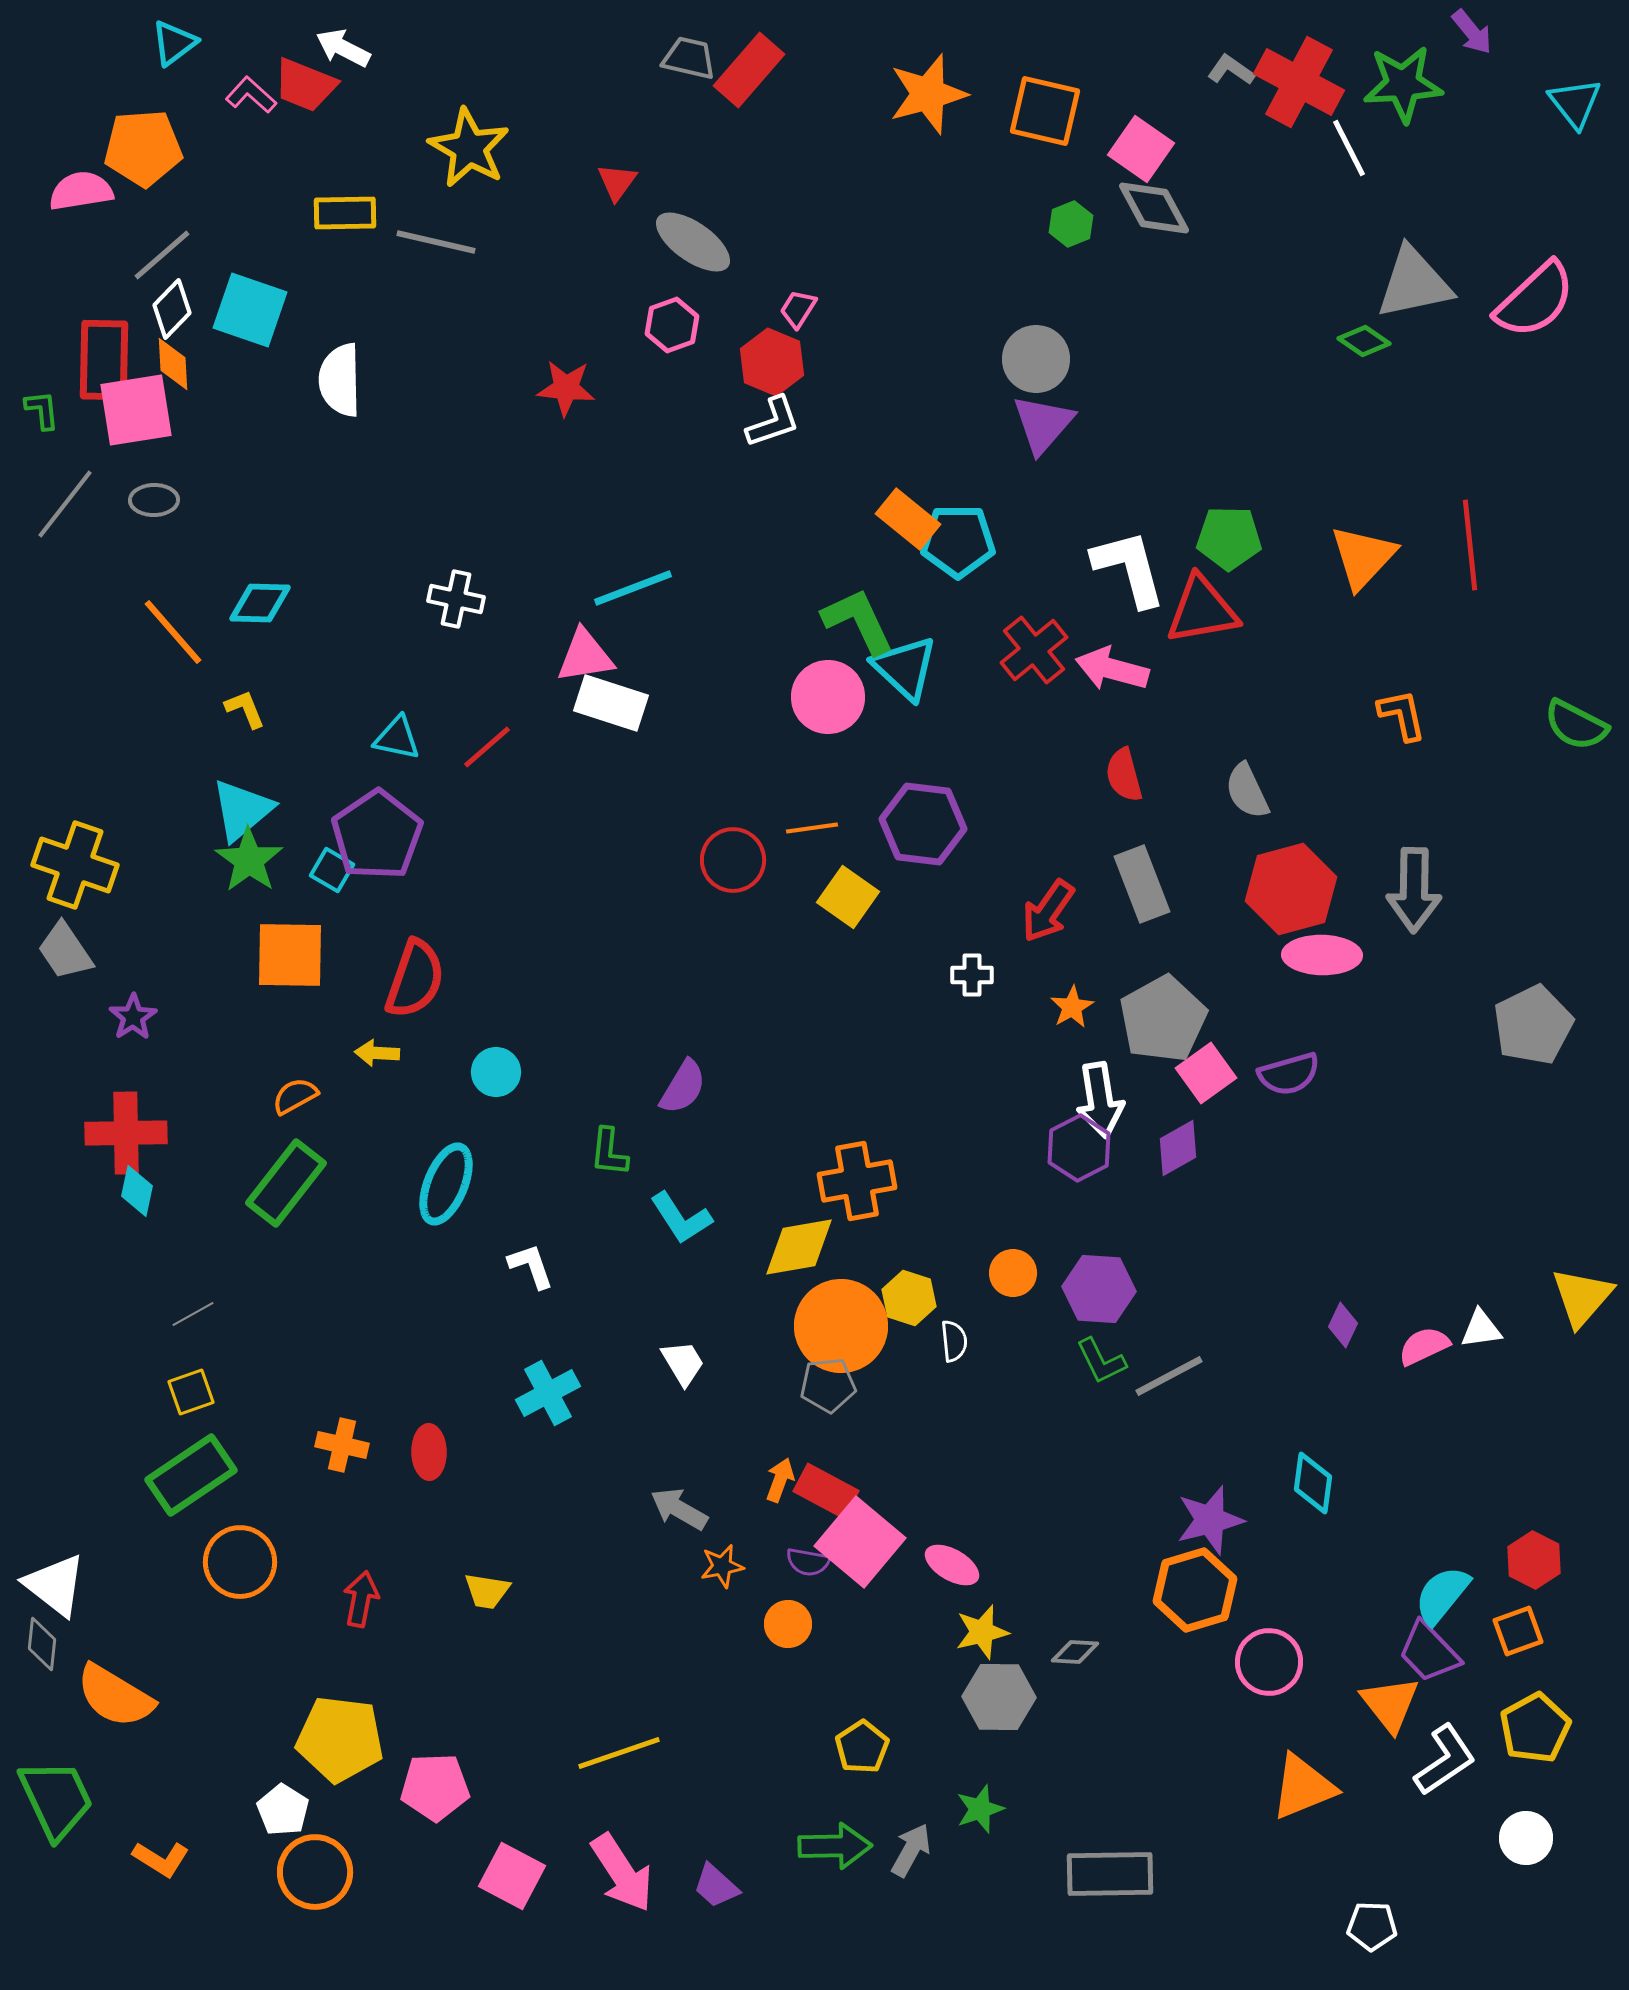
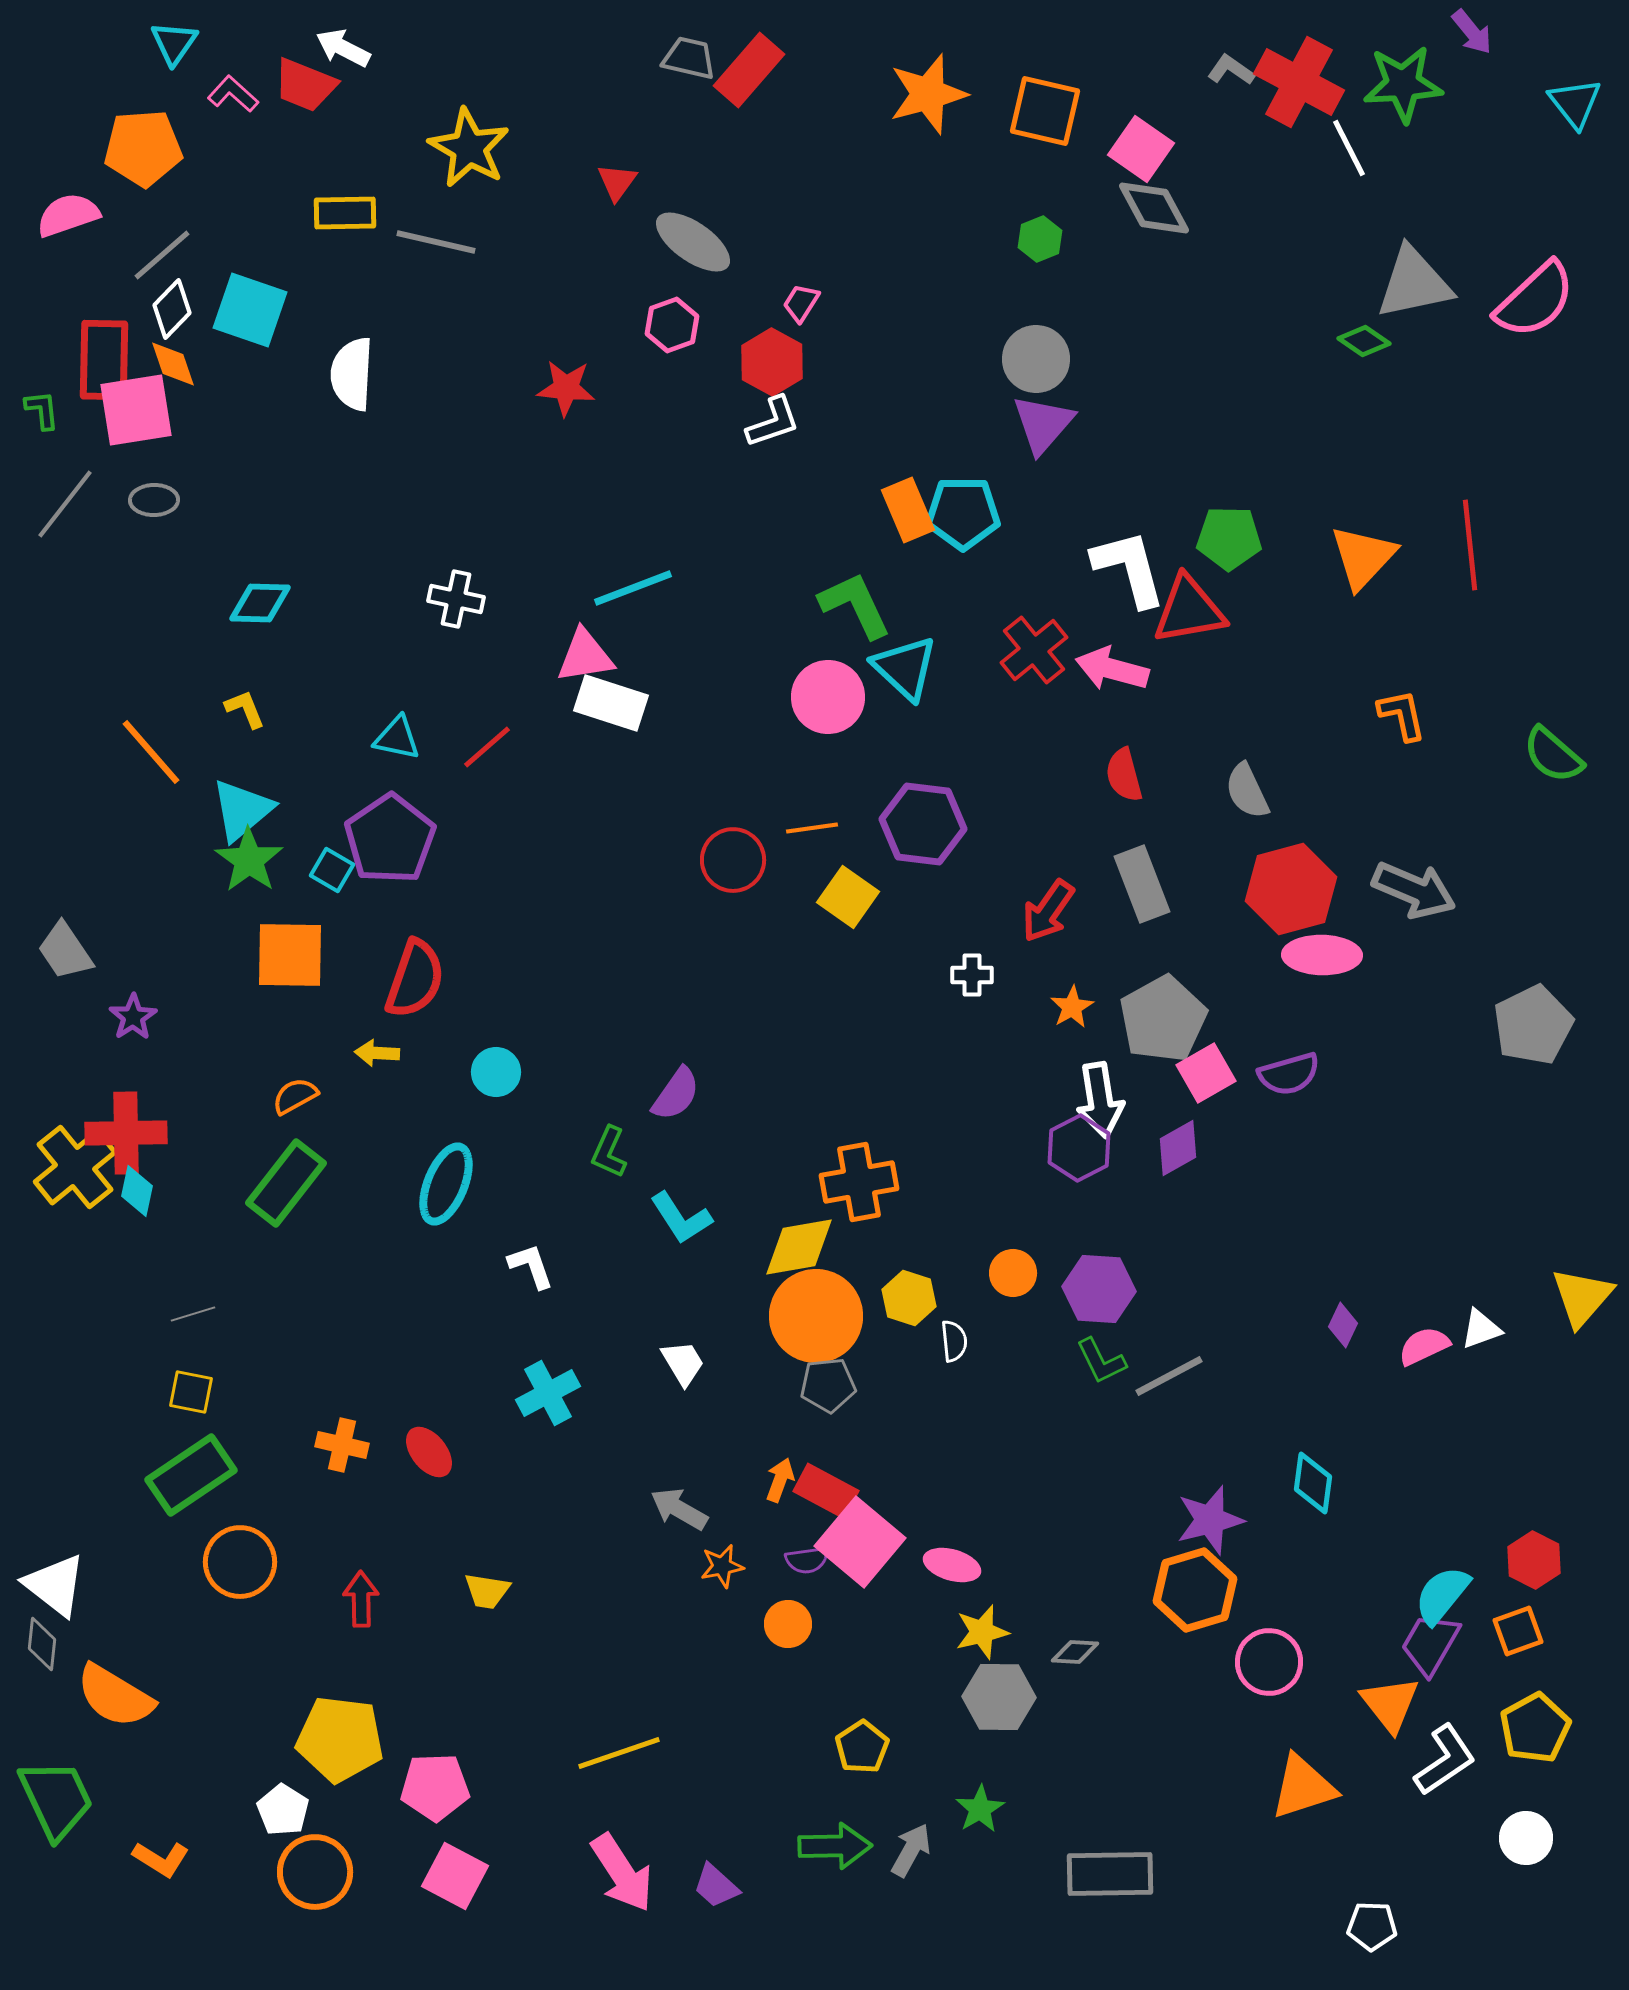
cyan triangle at (174, 43): rotated 18 degrees counterclockwise
pink L-shape at (251, 95): moved 18 px left, 1 px up
pink semicircle at (81, 191): moved 13 px left, 24 px down; rotated 10 degrees counterclockwise
green hexagon at (1071, 224): moved 31 px left, 15 px down
pink trapezoid at (798, 309): moved 3 px right, 6 px up
red hexagon at (772, 362): rotated 6 degrees clockwise
orange diamond at (173, 364): rotated 16 degrees counterclockwise
white semicircle at (340, 380): moved 12 px right, 6 px up; rotated 4 degrees clockwise
orange rectangle at (908, 519): moved 9 px up; rotated 28 degrees clockwise
cyan pentagon at (958, 541): moved 5 px right, 28 px up
red triangle at (1202, 610): moved 13 px left
green L-shape at (858, 621): moved 3 px left, 16 px up
orange line at (173, 632): moved 22 px left, 120 px down
green semicircle at (1576, 725): moved 23 px left, 30 px down; rotated 14 degrees clockwise
purple pentagon at (377, 835): moved 13 px right, 4 px down
yellow cross at (75, 865): moved 302 px down; rotated 32 degrees clockwise
gray arrow at (1414, 890): rotated 68 degrees counterclockwise
pink square at (1206, 1073): rotated 6 degrees clockwise
purple semicircle at (683, 1087): moved 7 px left, 7 px down; rotated 4 degrees clockwise
green L-shape at (609, 1152): rotated 18 degrees clockwise
orange cross at (857, 1181): moved 2 px right, 1 px down
gray line at (193, 1314): rotated 12 degrees clockwise
orange circle at (841, 1326): moved 25 px left, 10 px up
white triangle at (1481, 1329): rotated 12 degrees counterclockwise
yellow square at (191, 1392): rotated 30 degrees clockwise
red ellipse at (429, 1452): rotated 38 degrees counterclockwise
purple semicircle at (808, 1562): moved 1 px left, 2 px up; rotated 18 degrees counterclockwise
pink ellipse at (952, 1565): rotated 14 degrees counterclockwise
red arrow at (361, 1599): rotated 12 degrees counterclockwise
purple trapezoid at (1429, 1652): moved 1 px right, 8 px up; rotated 74 degrees clockwise
orange triangle at (1303, 1787): rotated 4 degrees clockwise
green star at (980, 1809): rotated 12 degrees counterclockwise
pink square at (512, 1876): moved 57 px left
